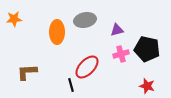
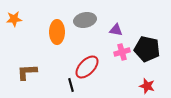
purple triangle: moved 1 px left; rotated 24 degrees clockwise
pink cross: moved 1 px right, 2 px up
